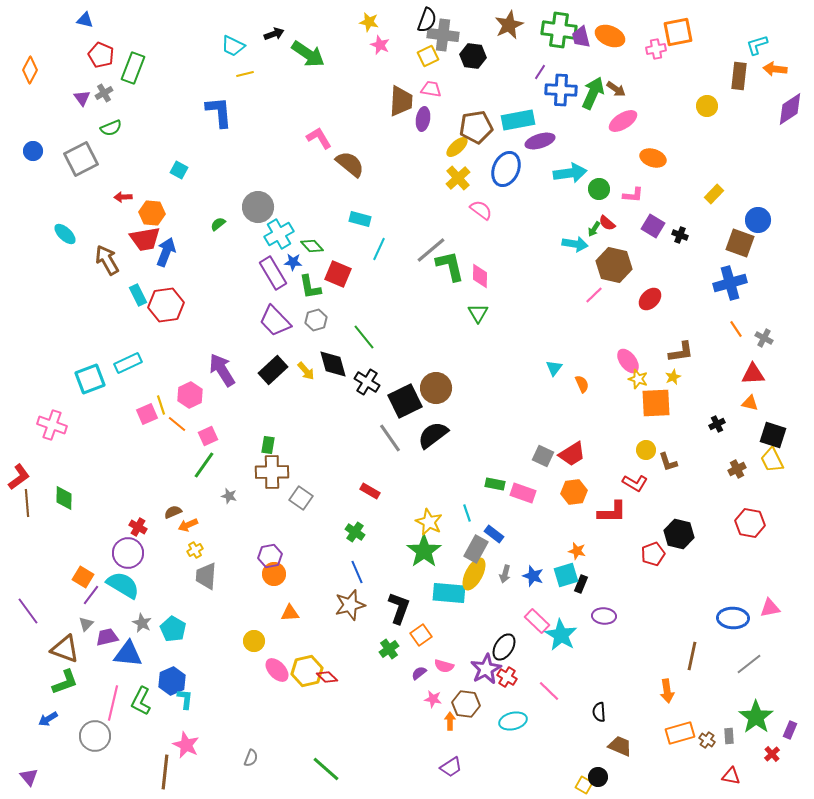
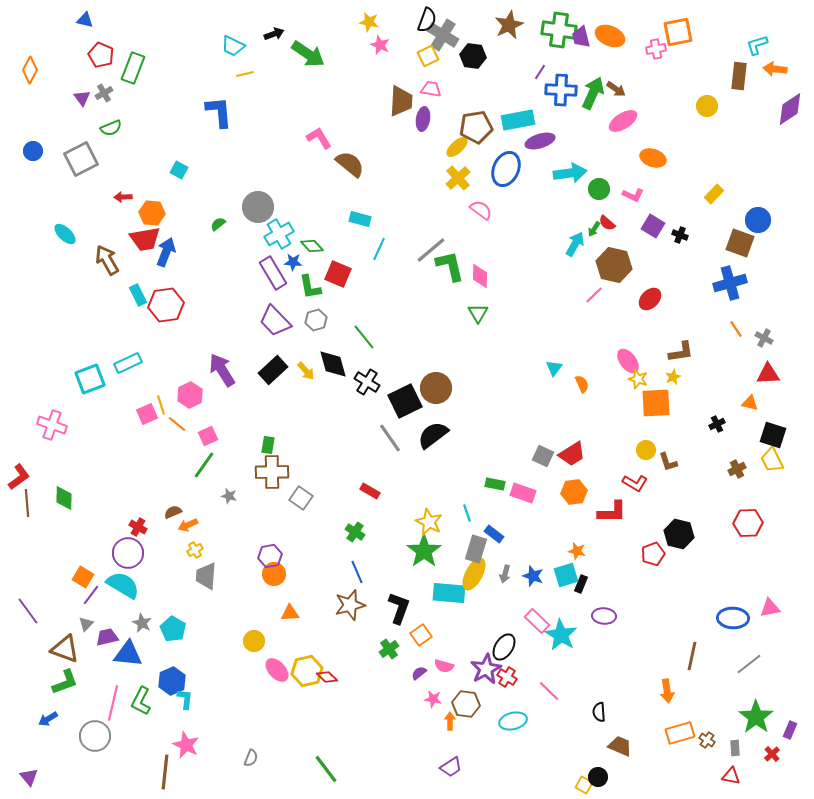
gray cross at (443, 35): rotated 24 degrees clockwise
pink L-shape at (633, 195): rotated 20 degrees clockwise
cyan arrow at (575, 244): rotated 70 degrees counterclockwise
red triangle at (753, 374): moved 15 px right
red hexagon at (750, 523): moved 2 px left; rotated 12 degrees counterclockwise
gray rectangle at (476, 549): rotated 12 degrees counterclockwise
gray rectangle at (729, 736): moved 6 px right, 12 px down
green line at (326, 769): rotated 12 degrees clockwise
